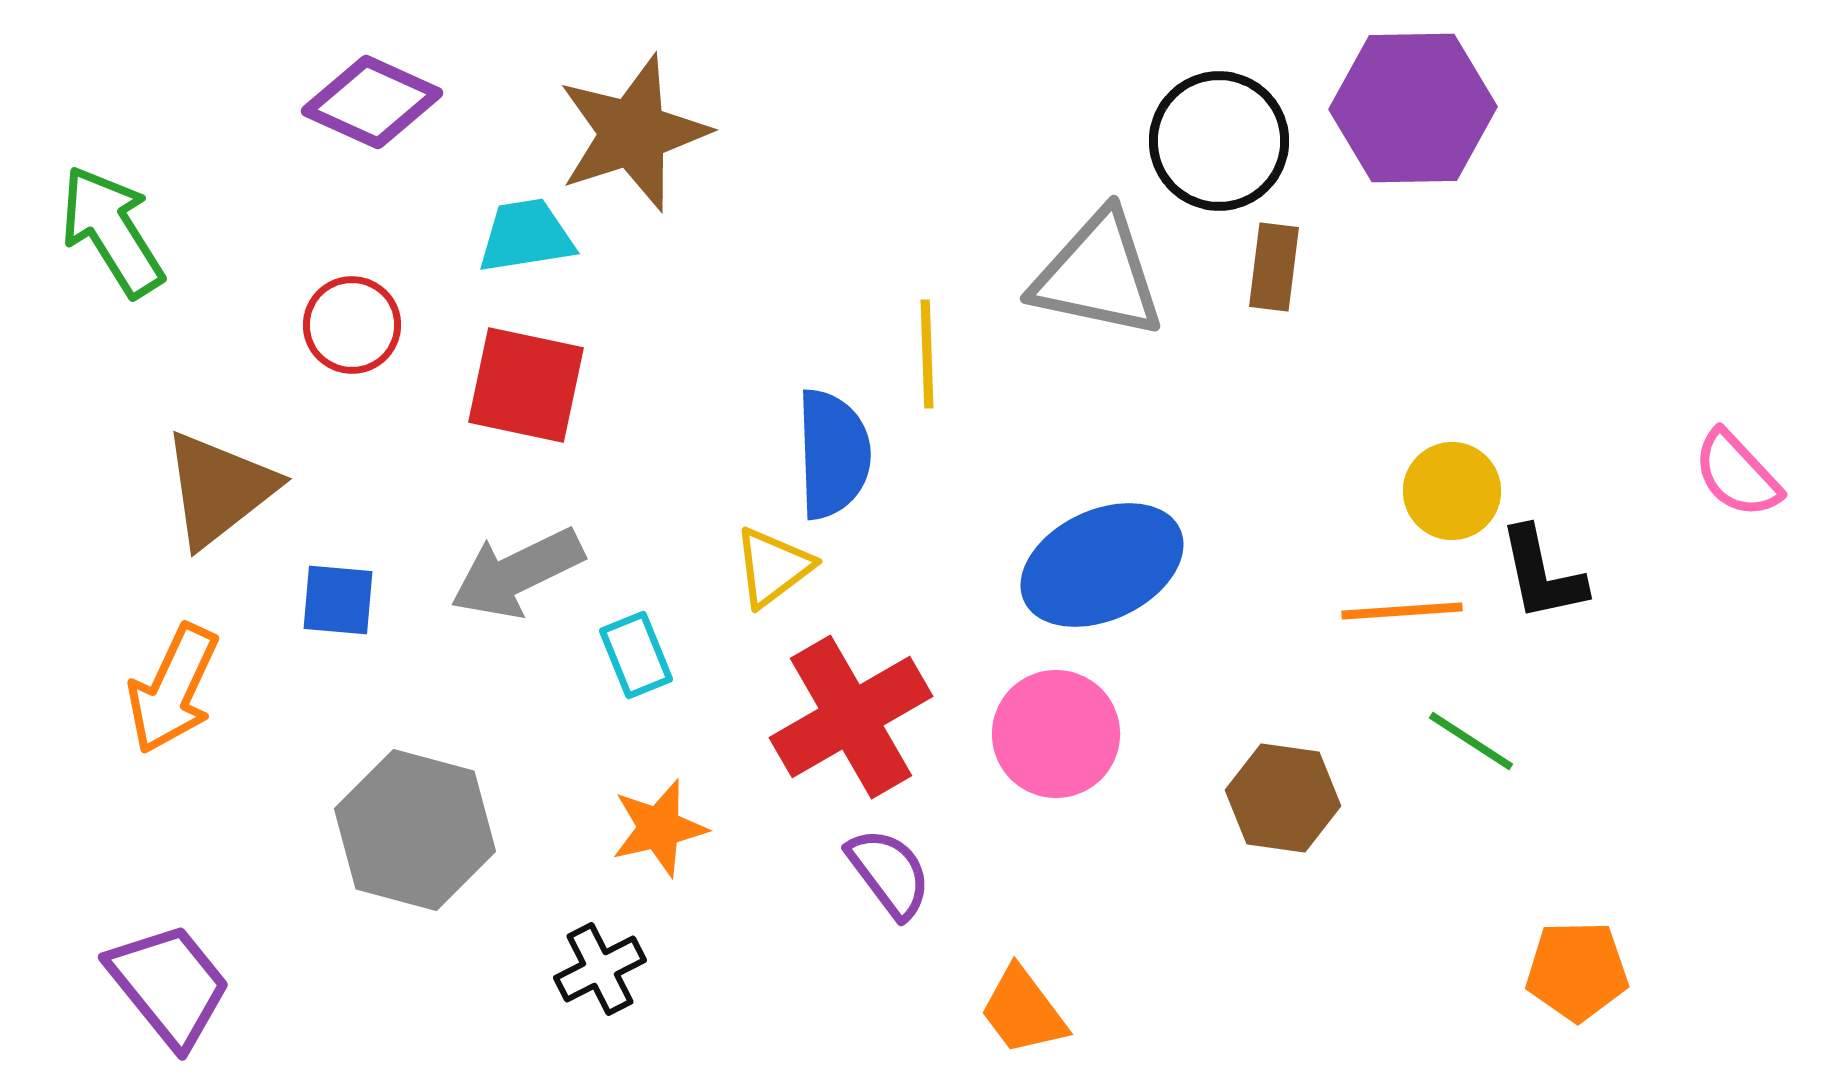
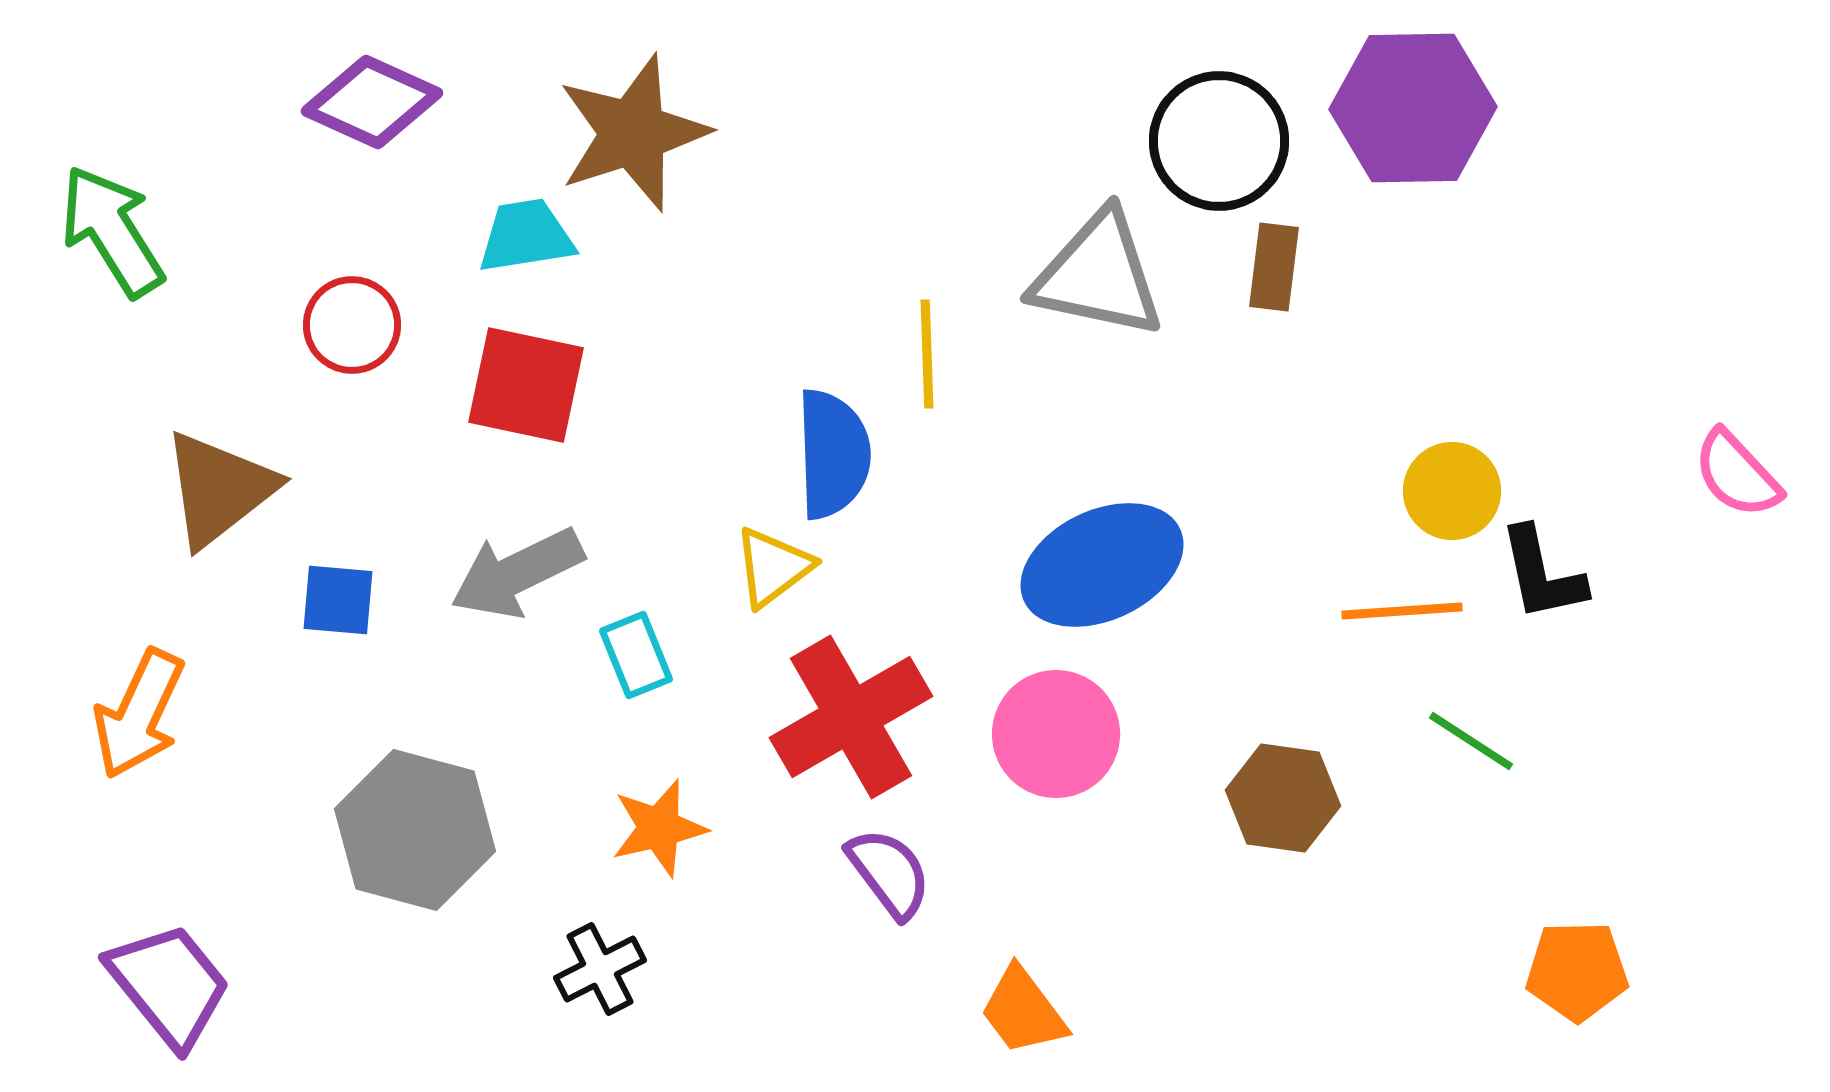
orange arrow: moved 34 px left, 25 px down
